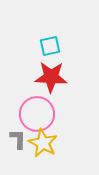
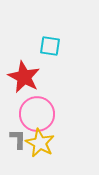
cyan square: rotated 20 degrees clockwise
red star: moved 27 px left; rotated 24 degrees clockwise
yellow star: moved 3 px left
